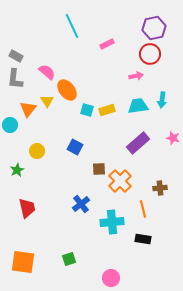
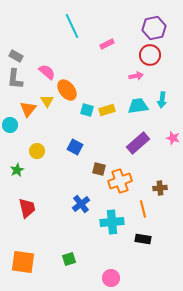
red circle: moved 1 px down
brown square: rotated 16 degrees clockwise
orange cross: rotated 25 degrees clockwise
